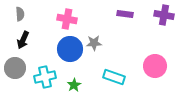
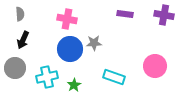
cyan cross: moved 2 px right
